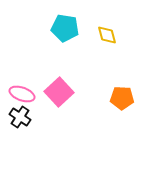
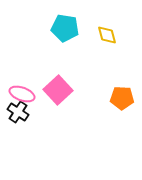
pink square: moved 1 px left, 2 px up
black cross: moved 2 px left, 5 px up
